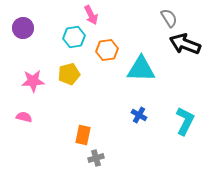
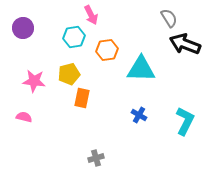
pink star: moved 1 px right; rotated 10 degrees clockwise
orange rectangle: moved 1 px left, 37 px up
